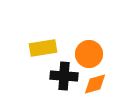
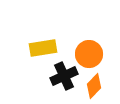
black cross: rotated 28 degrees counterclockwise
orange diamond: moved 1 px left, 2 px down; rotated 30 degrees counterclockwise
